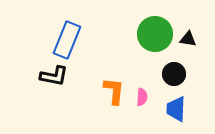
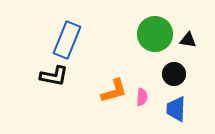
black triangle: moved 1 px down
orange L-shape: rotated 68 degrees clockwise
